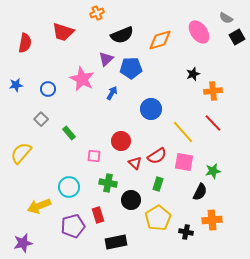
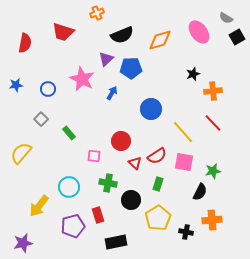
yellow arrow at (39, 206): rotated 30 degrees counterclockwise
